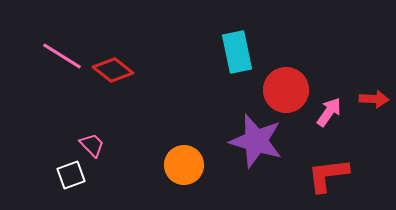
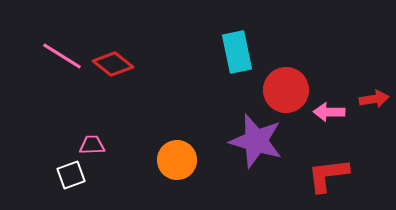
red diamond: moved 6 px up
red arrow: rotated 12 degrees counterclockwise
pink arrow: rotated 124 degrees counterclockwise
pink trapezoid: rotated 48 degrees counterclockwise
orange circle: moved 7 px left, 5 px up
